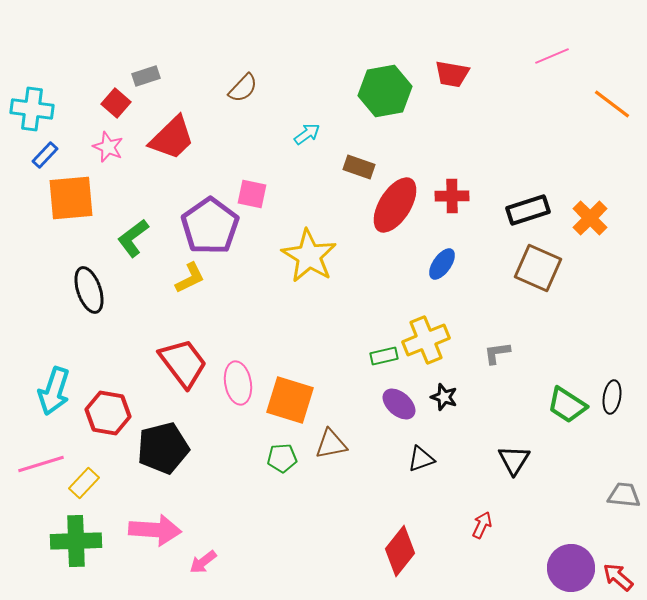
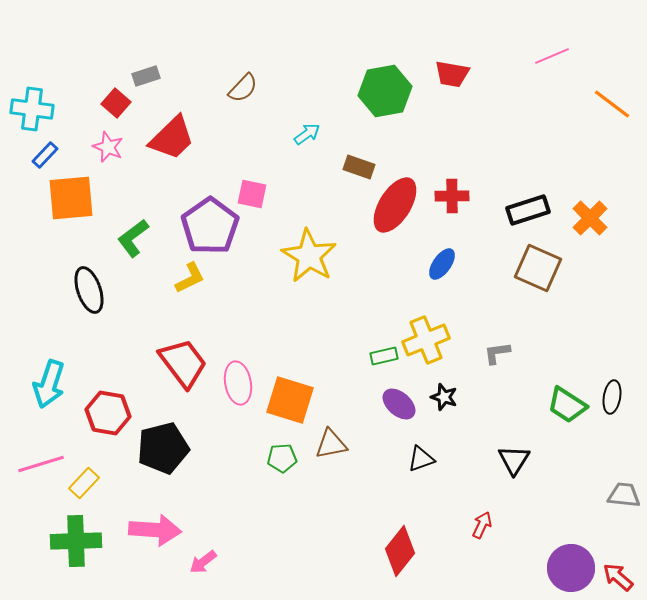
cyan arrow at (54, 391): moved 5 px left, 7 px up
